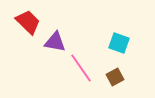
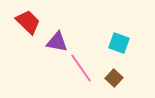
purple triangle: moved 2 px right
brown square: moved 1 px left, 1 px down; rotated 18 degrees counterclockwise
